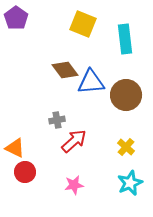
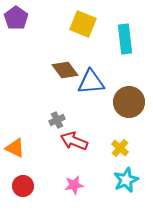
brown circle: moved 3 px right, 7 px down
gray cross: rotated 14 degrees counterclockwise
red arrow: rotated 116 degrees counterclockwise
yellow cross: moved 6 px left, 1 px down
red circle: moved 2 px left, 14 px down
cyan star: moved 4 px left, 3 px up
